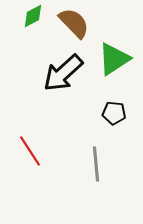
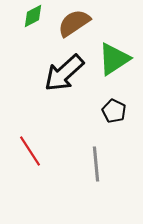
brown semicircle: rotated 80 degrees counterclockwise
black arrow: moved 1 px right
black pentagon: moved 2 px up; rotated 20 degrees clockwise
